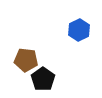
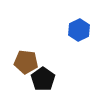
brown pentagon: moved 2 px down
